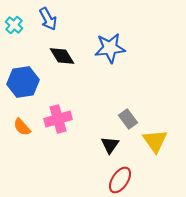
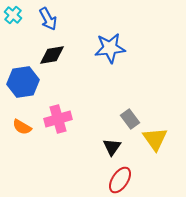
cyan cross: moved 1 px left, 10 px up
black diamond: moved 10 px left, 1 px up; rotated 68 degrees counterclockwise
gray rectangle: moved 2 px right
orange semicircle: rotated 18 degrees counterclockwise
yellow triangle: moved 2 px up
black triangle: moved 2 px right, 2 px down
